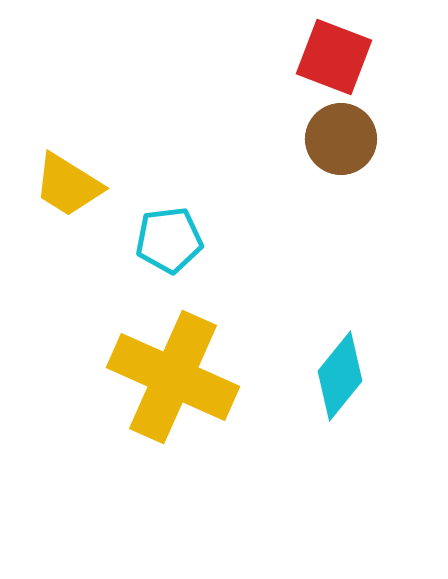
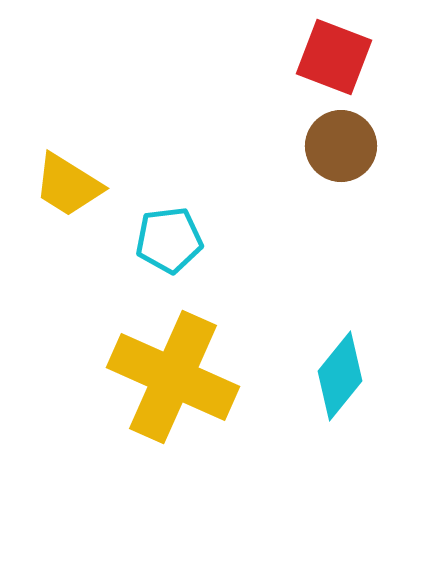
brown circle: moved 7 px down
